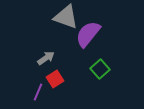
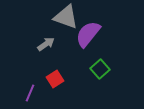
gray arrow: moved 14 px up
purple line: moved 8 px left, 1 px down
